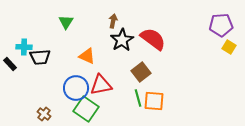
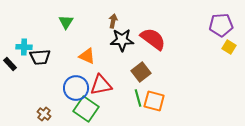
black star: rotated 30 degrees clockwise
orange square: rotated 10 degrees clockwise
